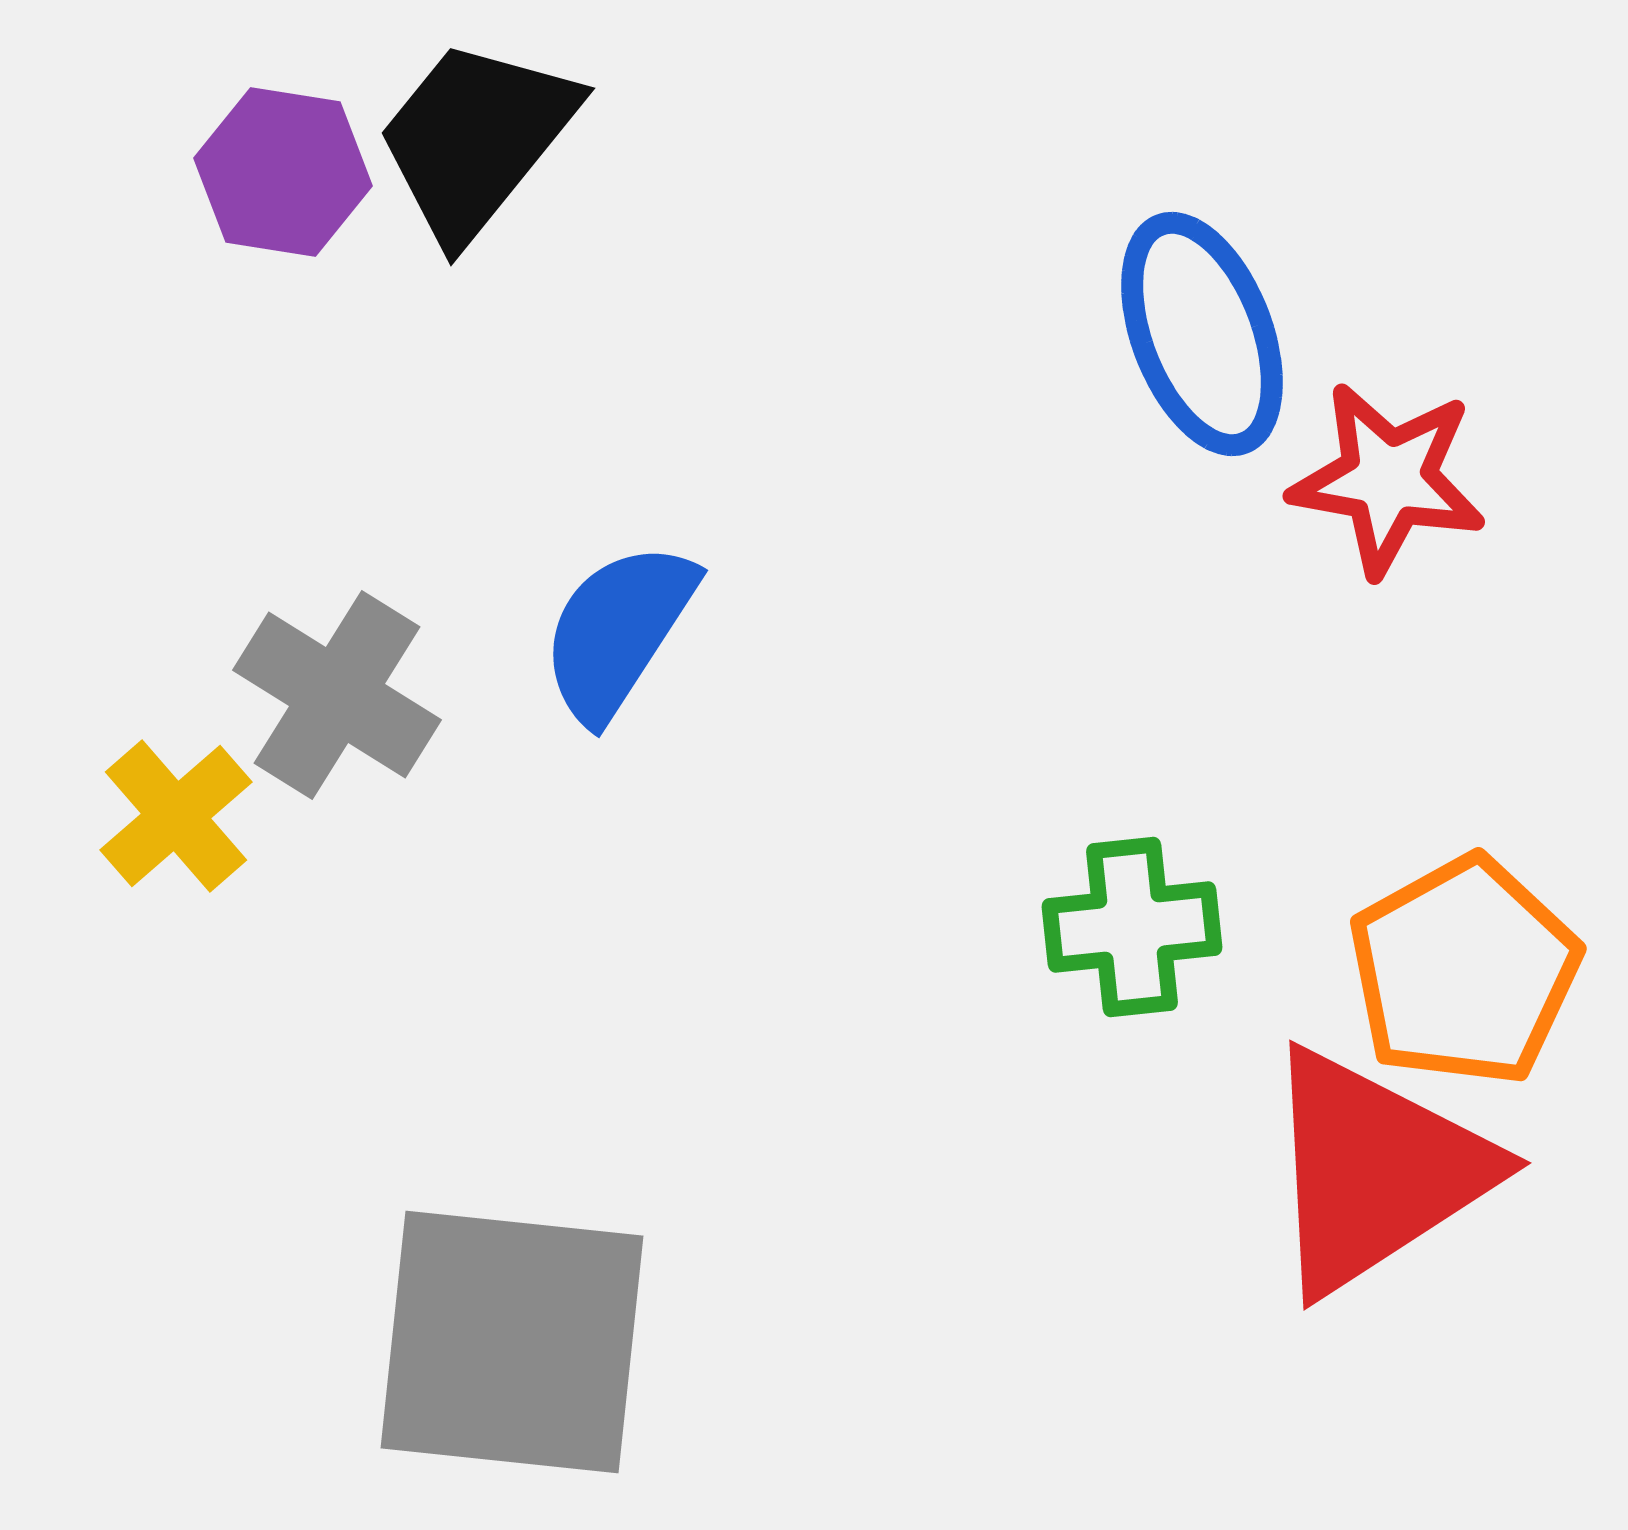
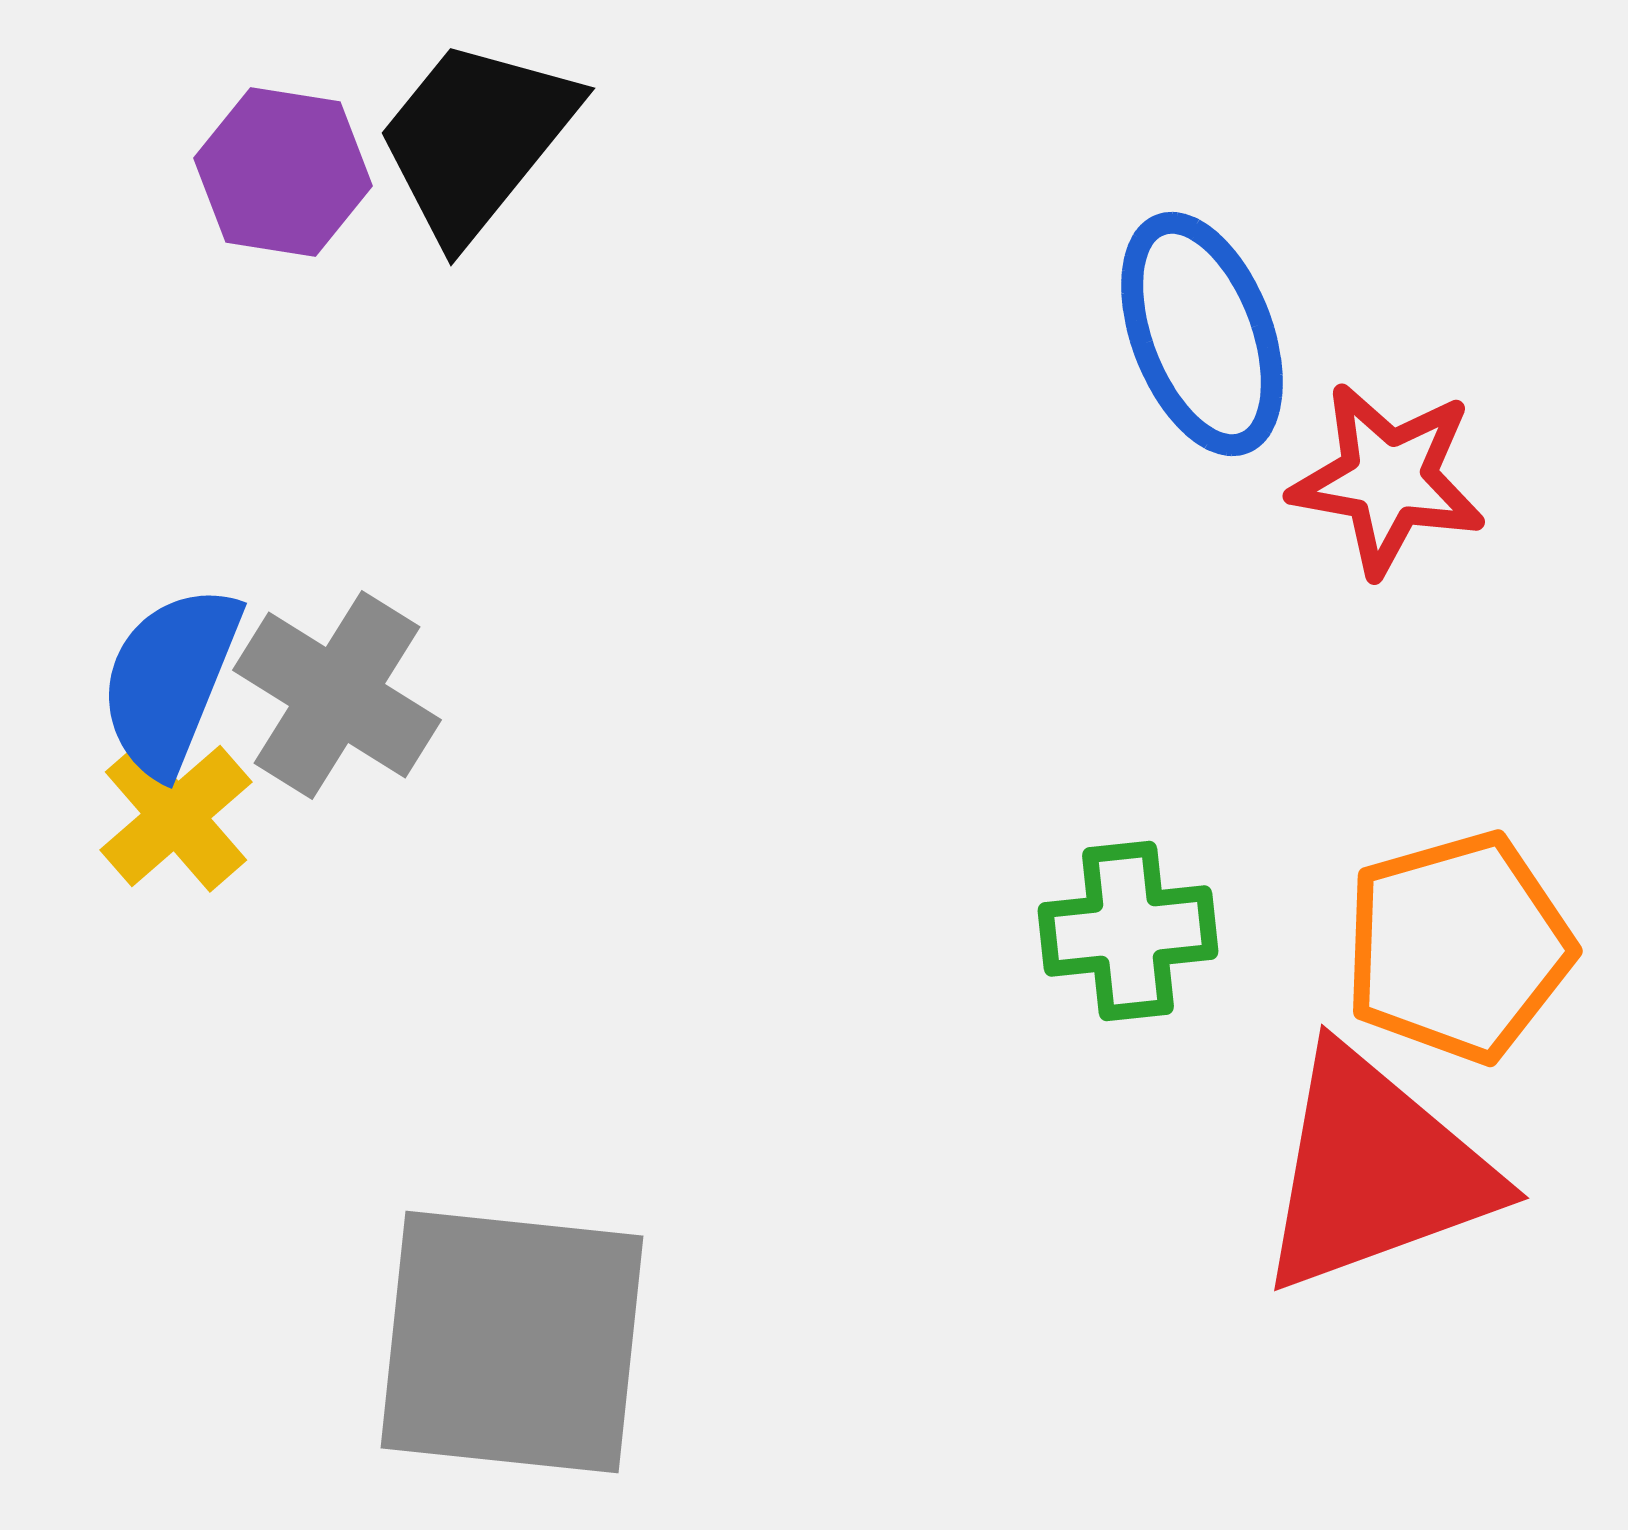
blue semicircle: moved 448 px left, 49 px down; rotated 11 degrees counterclockwise
green cross: moved 4 px left, 4 px down
orange pentagon: moved 6 px left, 24 px up; rotated 13 degrees clockwise
red triangle: rotated 13 degrees clockwise
